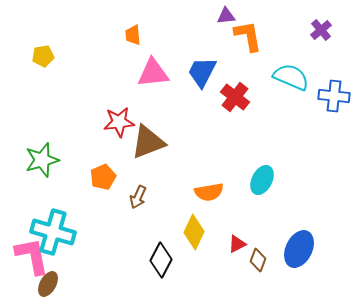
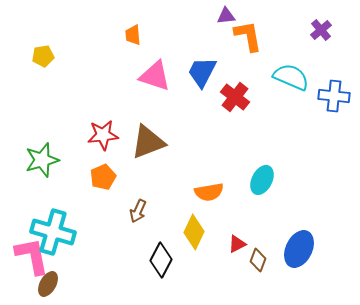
pink triangle: moved 2 px right, 3 px down; rotated 24 degrees clockwise
red star: moved 16 px left, 13 px down
brown arrow: moved 14 px down
